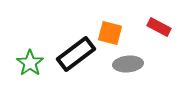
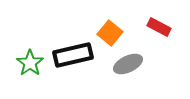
orange square: rotated 25 degrees clockwise
black rectangle: moved 3 px left, 1 px down; rotated 24 degrees clockwise
gray ellipse: rotated 20 degrees counterclockwise
